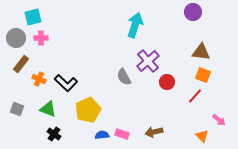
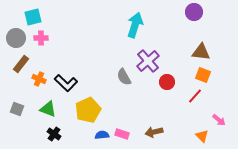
purple circle: moved 1 px right
